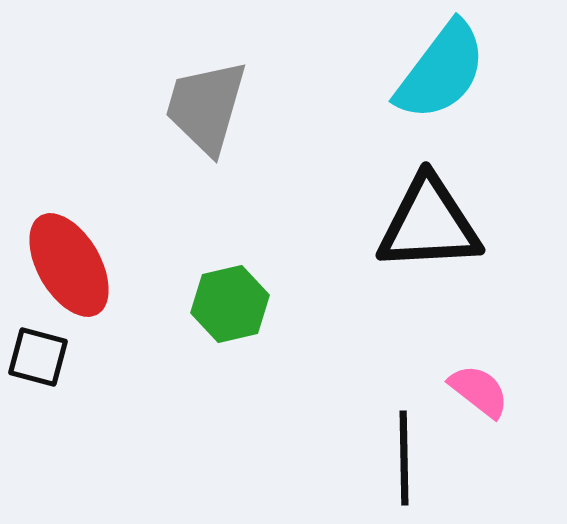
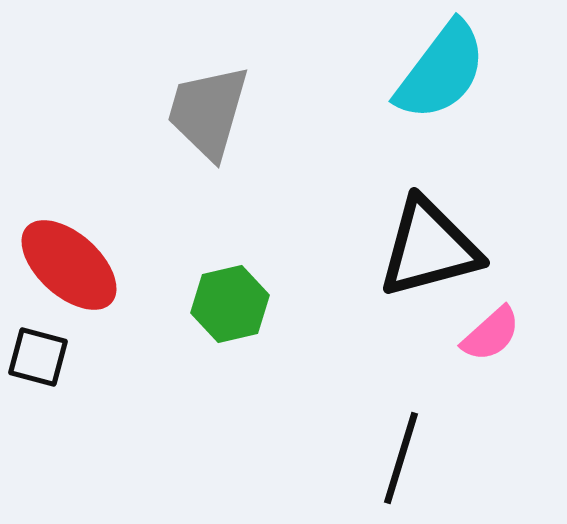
gray trapezoid: moved 2 px right, 5 px down
black triangle: moved 24 px down; rotated 12 degrees counterclockwise
red ellipse: rotated 18 degrees counterclockwise
pink semicircle: moved 12 px right, 57 px up; rotated 100 degrees clockwise
black line: moved 3 px left; rotated 18 degrees clockwise
